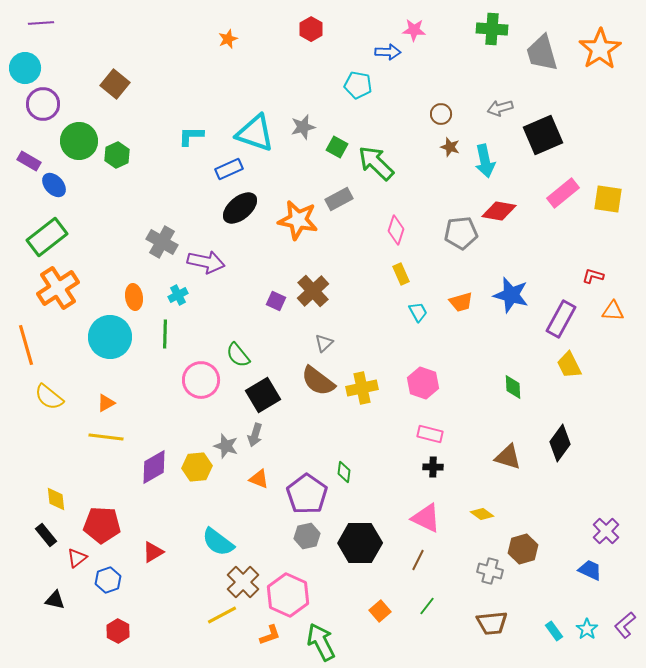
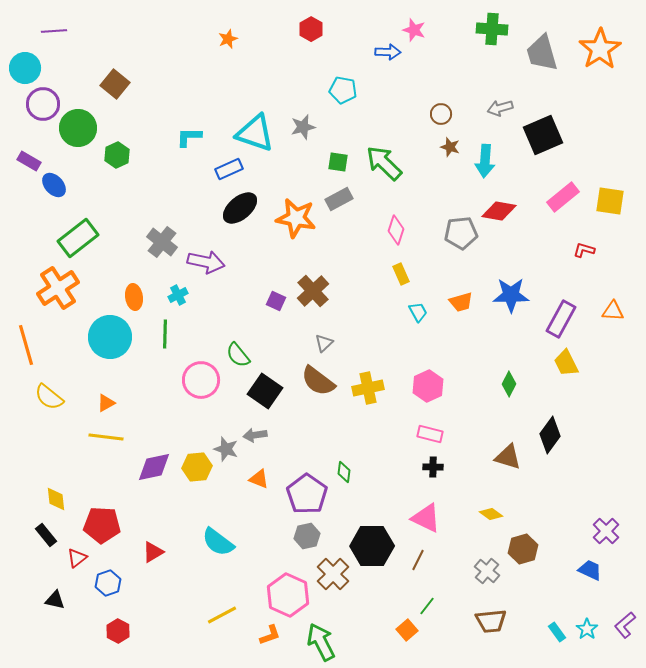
purple line at (41, 23): moved 13 px right, 8 px down
pink star at (414, 30): rotated 15 degrees clockwise
cyan pentagon at (358, 85): moved 15 px left, 5 px down
cyan L-shape at (191, 136): moved 2 px left, 1 px down
green circle at (79, 141): moved 1 px left, 13 px up
green square at (337, 147): moved 1 px right, 15 px down; rotated 20 degrees counterclockwise
cyan arrow at (485, 161): rotated 16 degrees clockwise
green arrow at (376, 163): moved 8 px right
pink rectangle at (563, 193): moved 4 px down
yellow square at (608, 199): moved 2 px right, 2 px down
orange star at (298, 220): moved 2 px left, 2 px up
green rectangle at (47, 237): moved 31 px right, 1 px down
gray cross at (162, 242): rotated 8 degrees clockwise
red L-shape at (593, 276): moved 9 px left, 26 px up
blue star at (511, 295): rotated 15 degrees counterclockwise
yellow trapezoid at (569, 365): moved 3 px left, 2 px up
pink hexagon at (423, 383): moved 5 px right, 3 px down; rotated 16 degrees clockwise
green diamond at (513, 387): moved 4 px left, 3 px up; rotated 30 degrees clockwise
yellow cross at (362, 388): moved 6 px right
black square at (263, 395): moved 2 px right, 4 px up; rotated 24 degrees counterclockwise
gray arrow at (255, 435): rotated 65 degrees clockwise
black diamond at (560, 443): moved 10 px left, 8 px up
gray star at (226, 446): moved 3 px down
purple diamond at (154, 467): rotated 18 degrees clockwise
yellow diamond at (482, 514): moved 9 px right
black hexagon at (360, 543): moved 12 px right, 3 px down
gray cross at (490, 571): moved 3 px left; rotated 25 degrees clockwise
blue hexagon at (108, 580): moved 3 px down
brown cross at (243, 582): moved 90 px right, 8 px up
orange square at (380, 611): moved 27 px right, 19 px down
brown trapezoid at (492, 623): moved 1 px left, 2 px up
cyan rectangle at (554, 631): moved 3 px right, 1 px down
